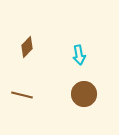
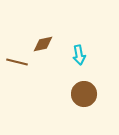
brown diamond: moved 16 px right, 3 px up; rotated 35 degrees clockwise
brown line: moved 5 px left, 33 px up
